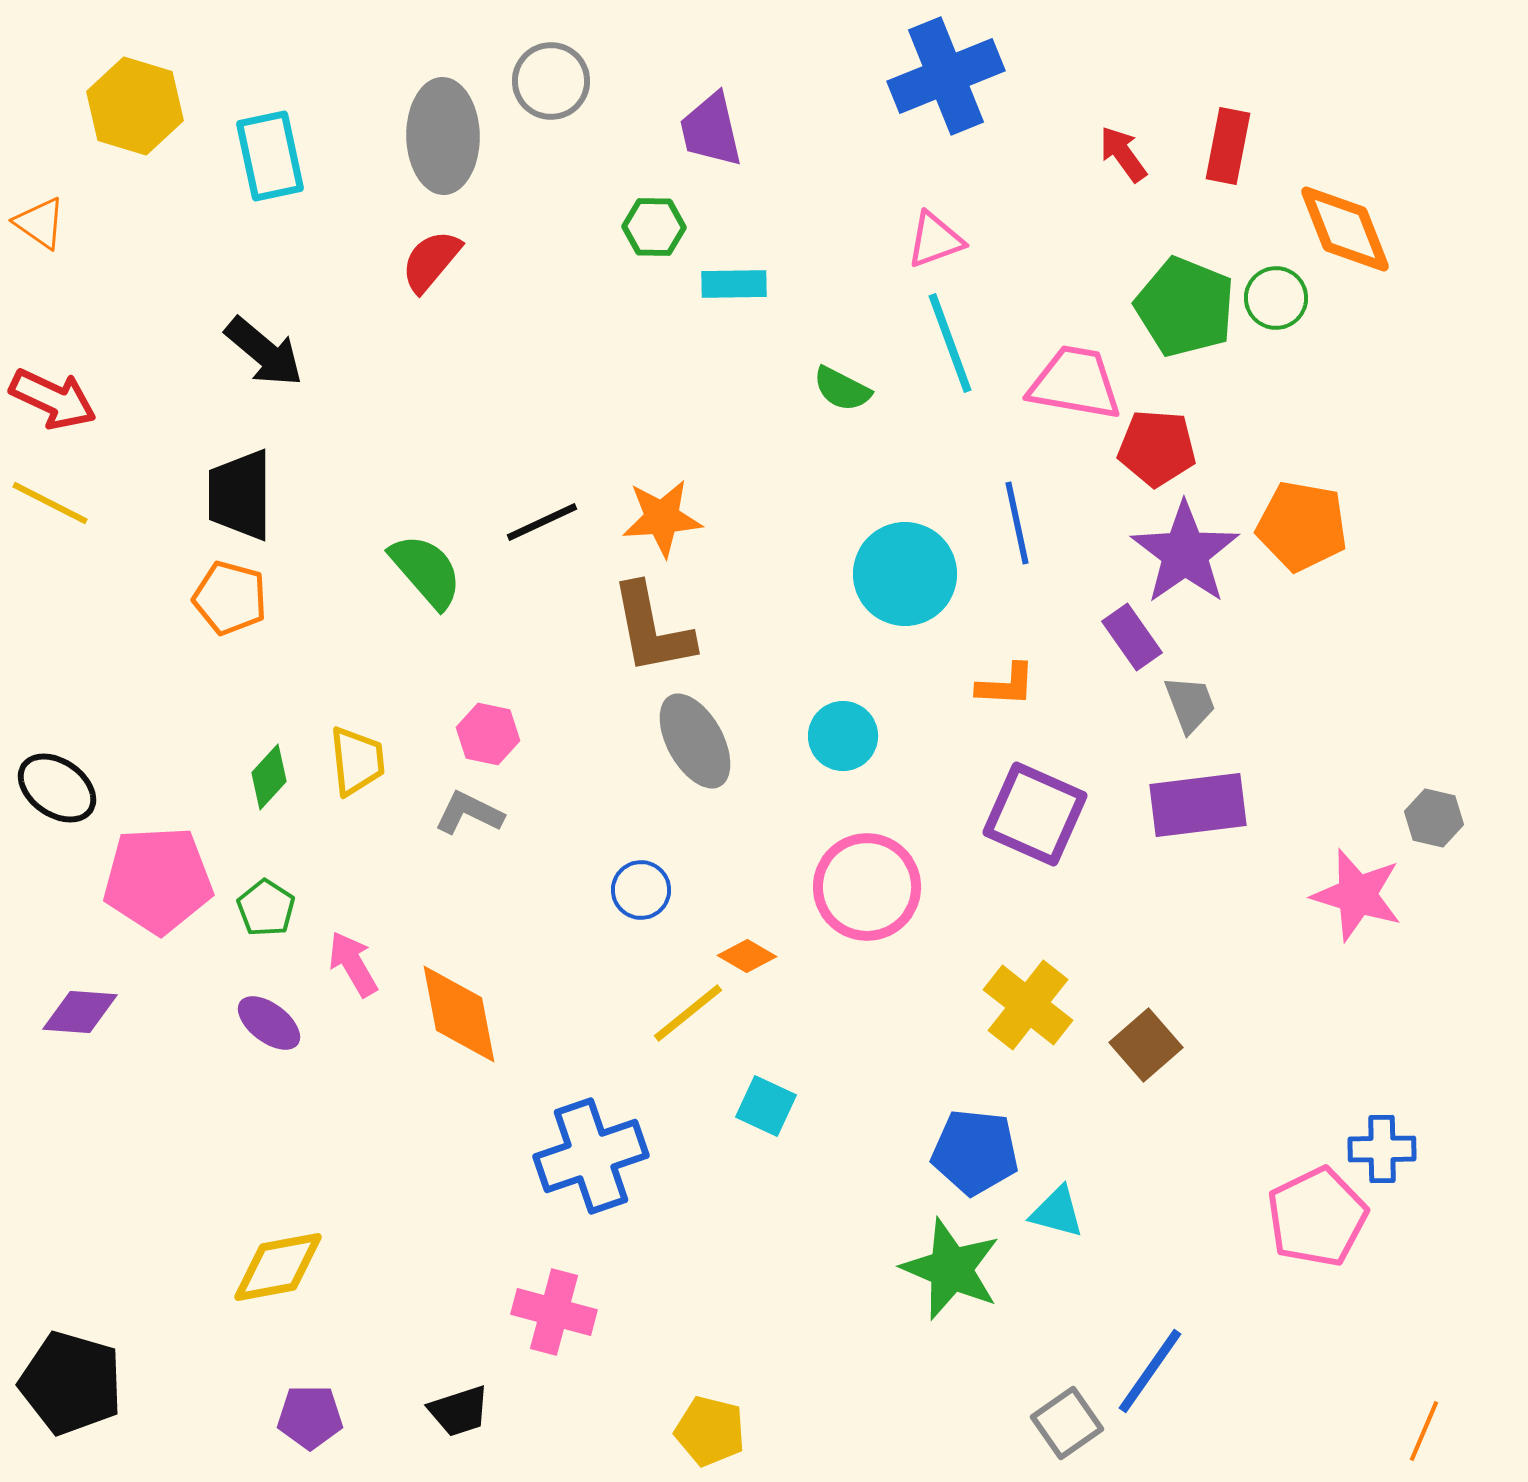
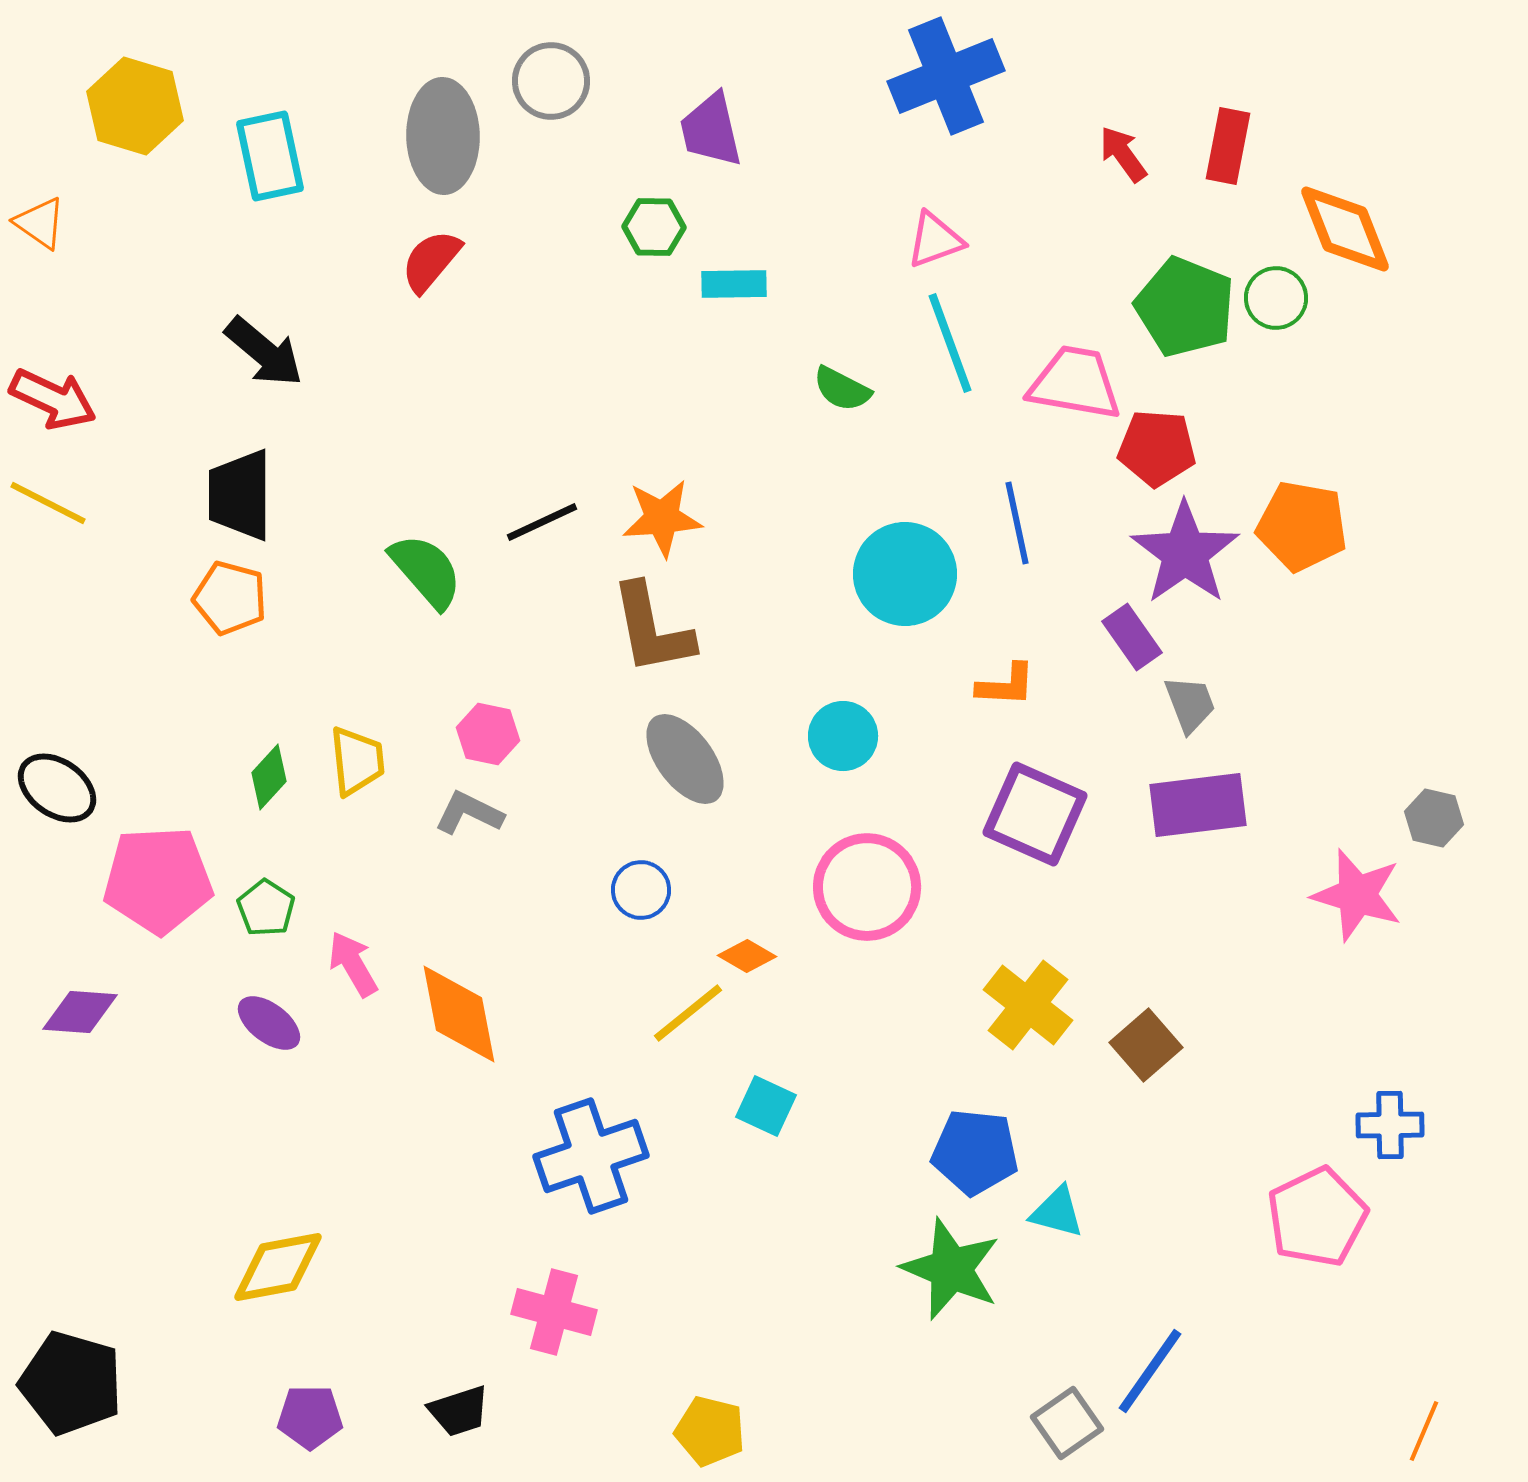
yellow line at (50, 503): moved 2 px left
gray ellipse at (695, 741): moved 10 px left, 18 px down; rotated 8 degrees counterclockwise
blue cross at (1382, 1149): moved 8 px right, 24 px up
